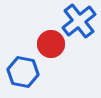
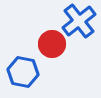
red circle: moved 1 px right
